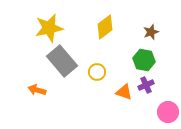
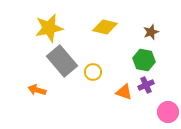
yellow diamond: rotated 50 degrees clockwise
yellow circle: moved 4 px left
